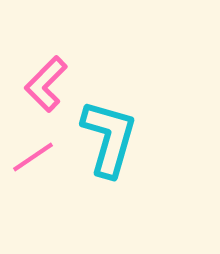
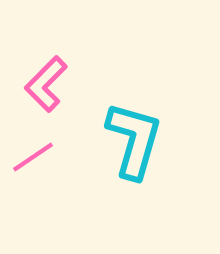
cyan L-shape: moved 25 px right, 2 px down
